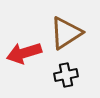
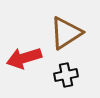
red arrow: moved 5 px down
